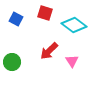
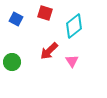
cyan diamond: moved 1 px down; rotated 75 degrees counterclockwise
